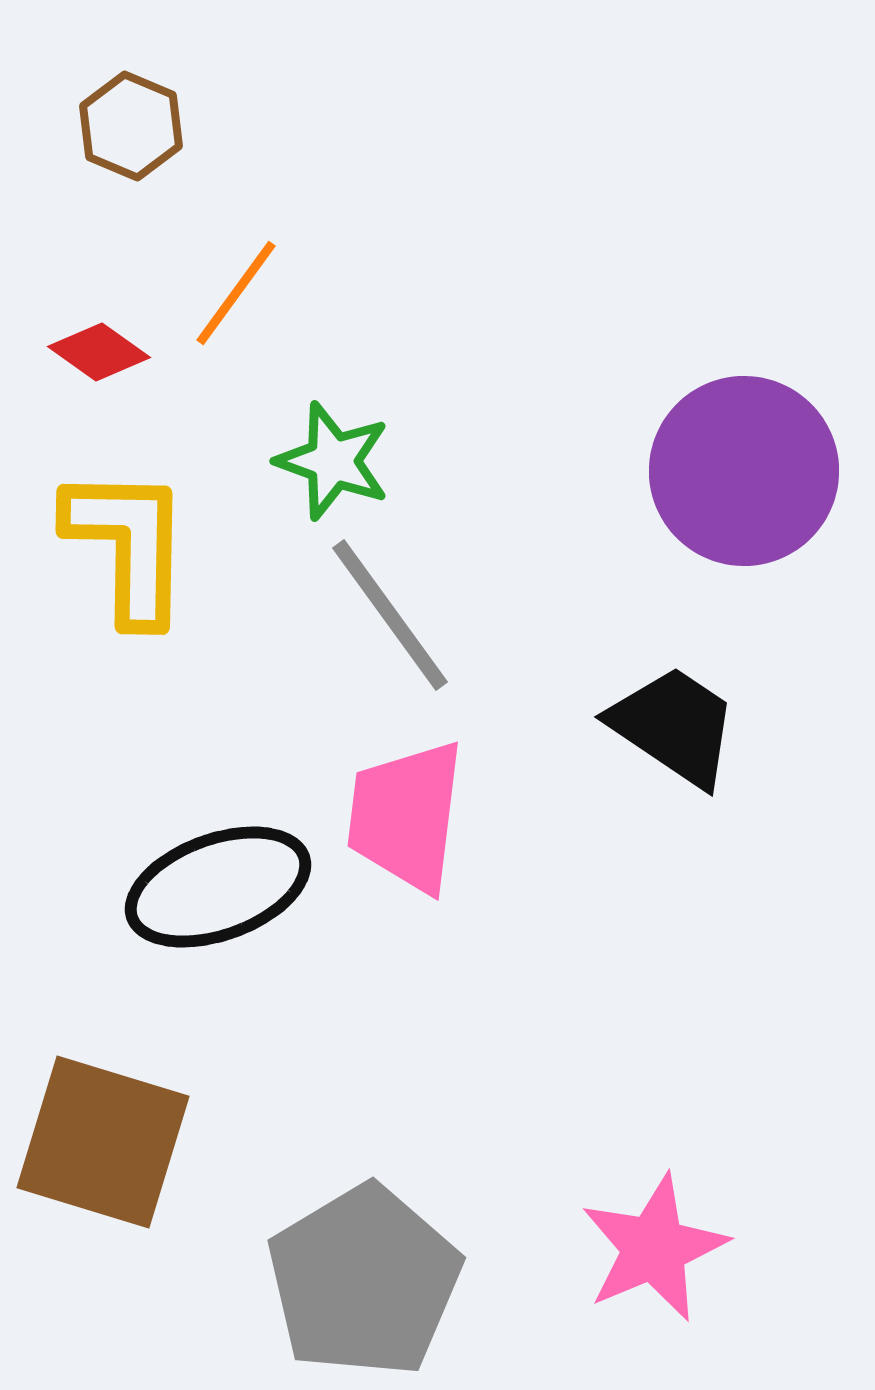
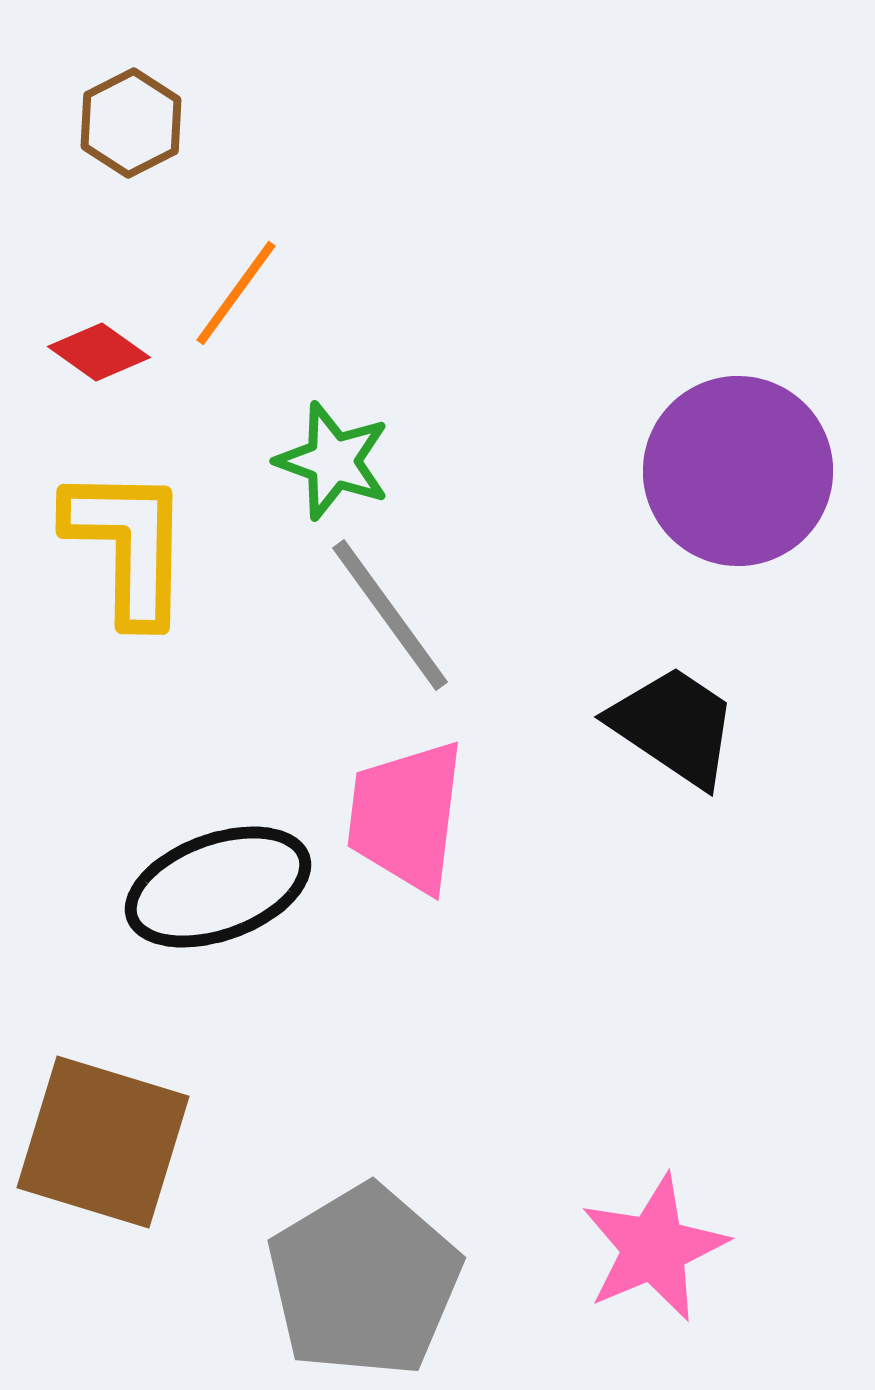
brown hexagon: moved 3 px up; rotated 10 degrees clockwise
purple circle: moved 6 px left
